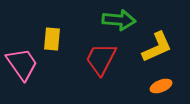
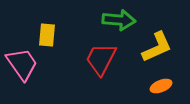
yellow rectangle: moved 5 px left, 4 px up
